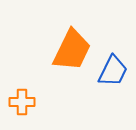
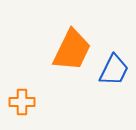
blue trapezoid: moved 1 px right, 1 px up
